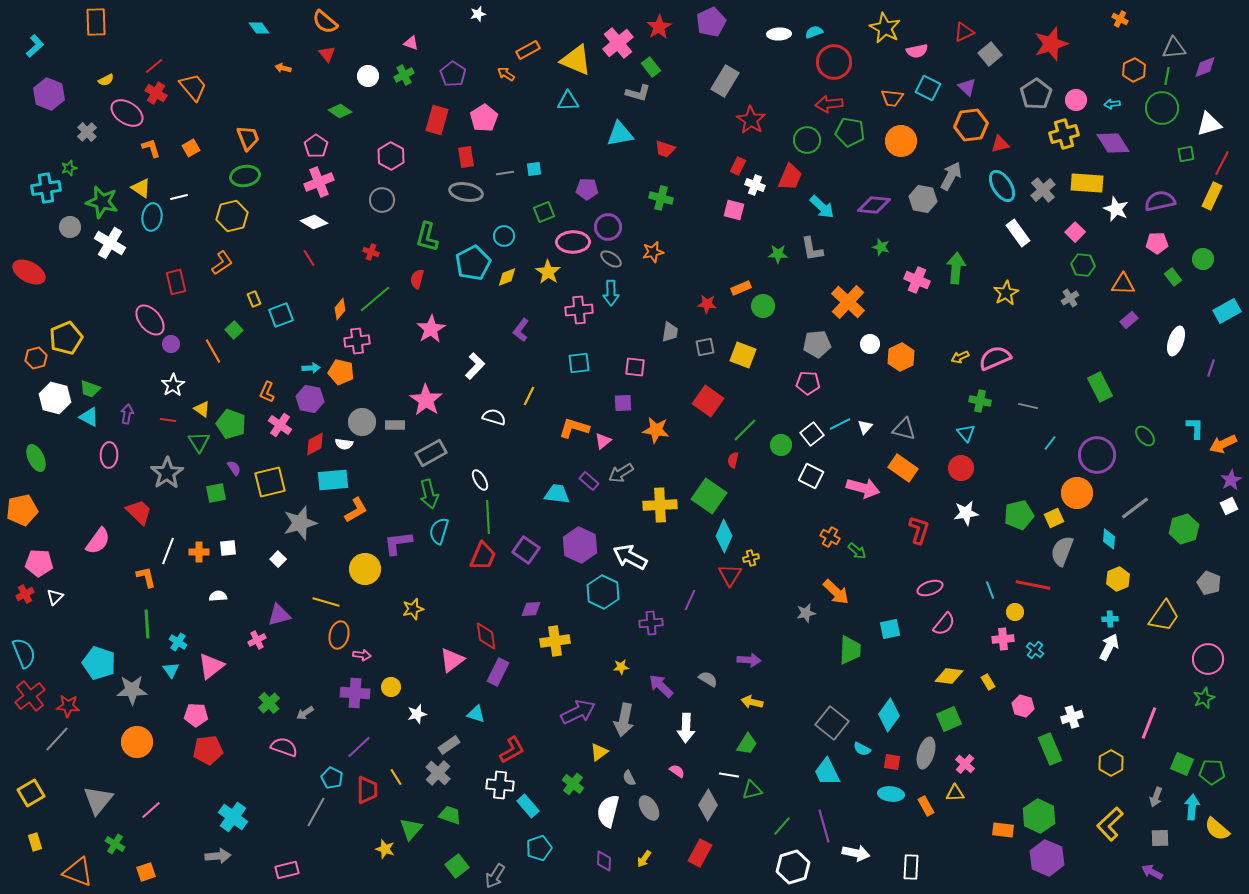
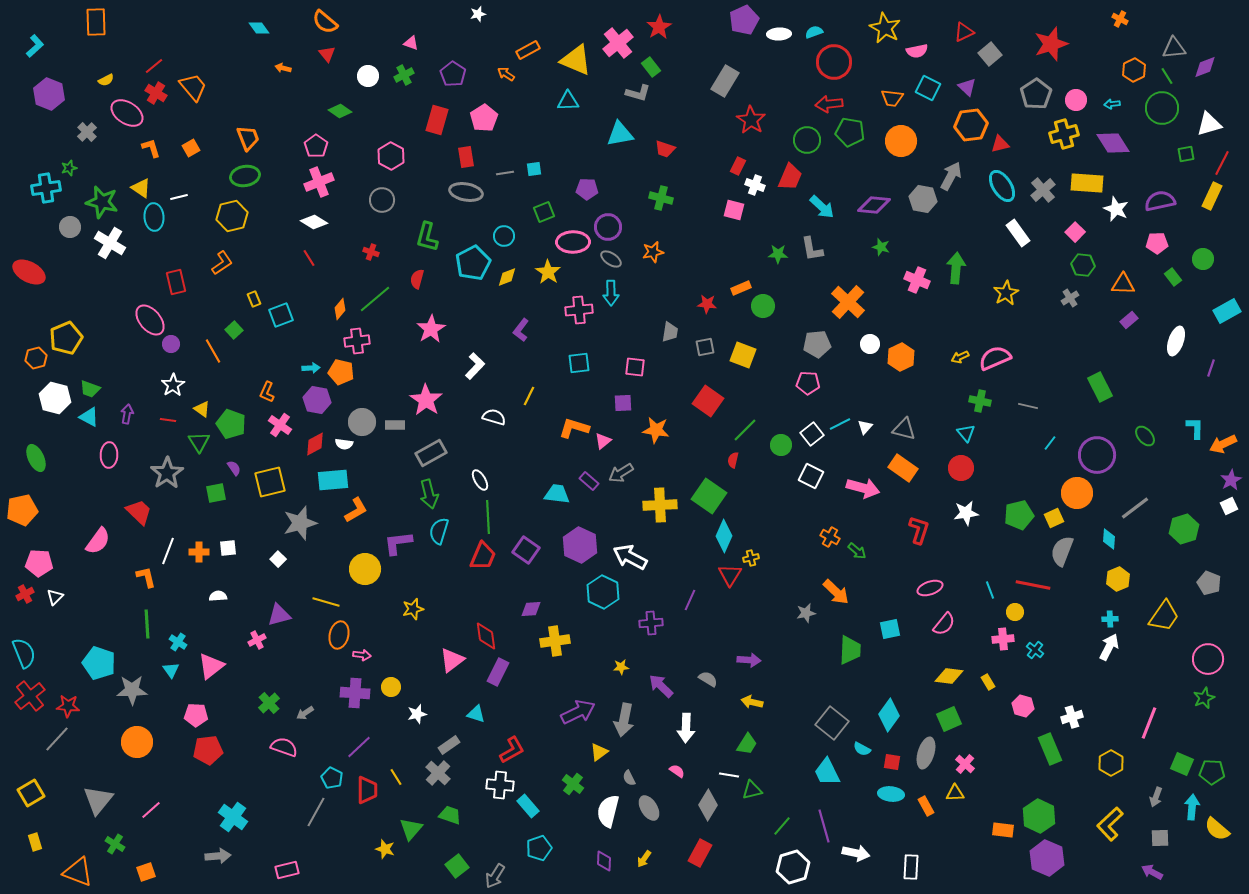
purple pentagon at (711, 22): moved 33 px right, 2 px up
green line at (1167, 76): rotated 42 degrees counterclockwise
cyan ellipse at (152, 217): moved 2 px right; rotated 12 degrees counterclockwise
purple hexagon at (310, 399): moved 7 px right, 1 px down
